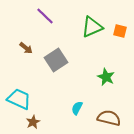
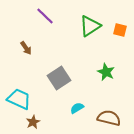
green triangle: moved 2 px left, 1 px up; rotated 10 degrees counterclockwise
orange square: moved 1 px up
brown arrow: rotated 16 degrees clockwise
gray square: moved 3 px right, 18 px down
green star: moved 5 px up
cyan semicircle: rotated 32 degrees clockwise
